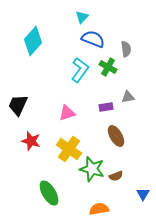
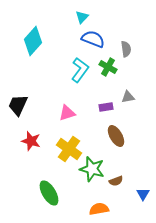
brown semicircle: moved 5 px down
